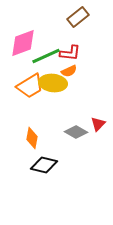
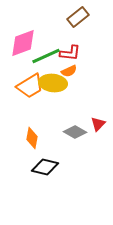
gray diamond: moved 1 px left
black diamond: moved 1 px right, 2 px down
